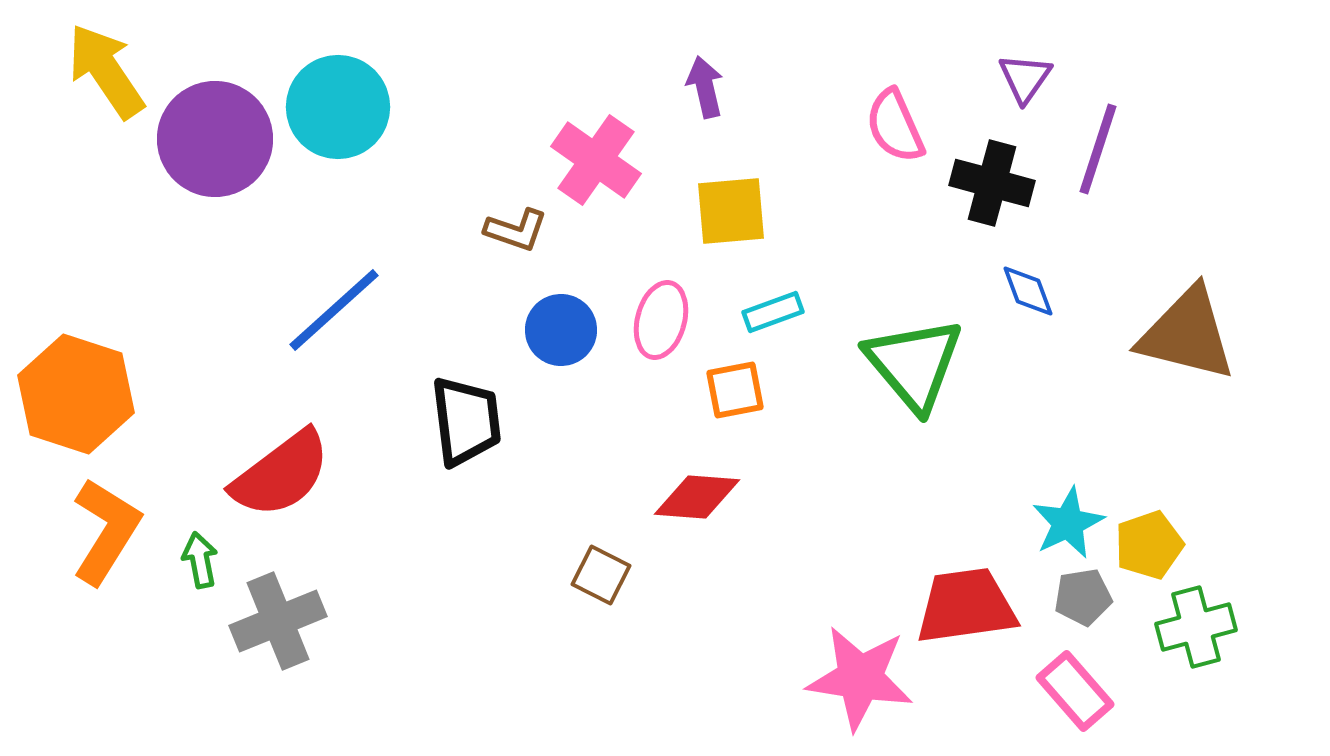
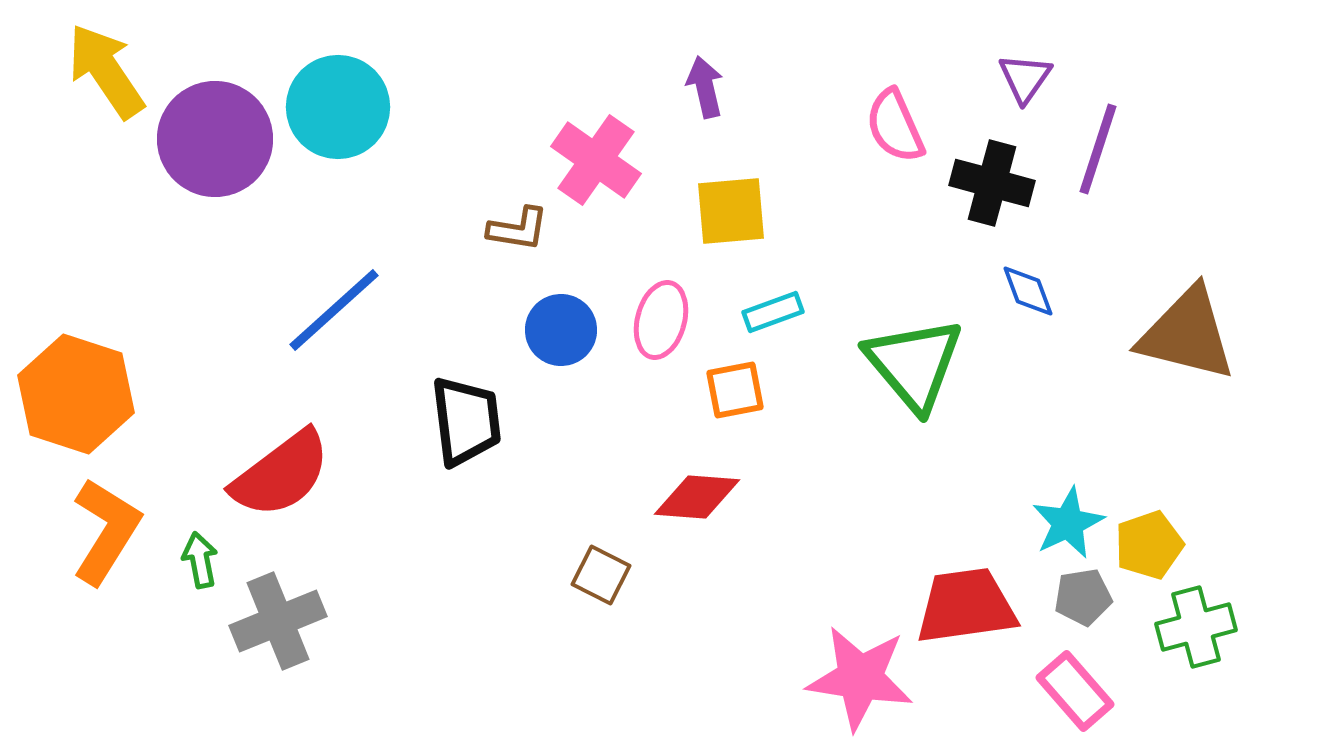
brown L-shape: moved 2 px right, 1 px up; rotated 10 degrees counterclockwise
